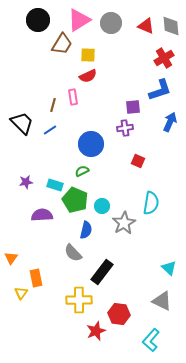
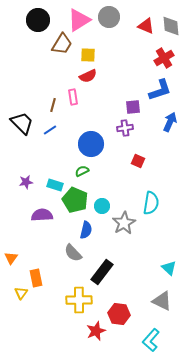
gray circle: moved 2 px left, 6 px up
